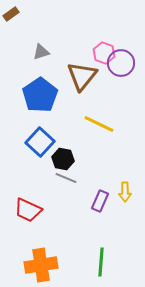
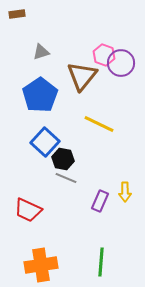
brown rectangle: moved 6 px right; rotated 28 degrees clockwise
pink hexagon: moved 2 px down
blue square: moved 5 px right
